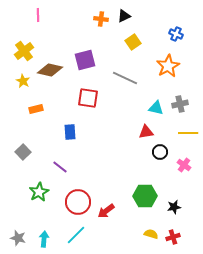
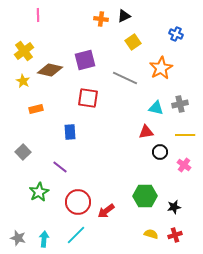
orange star: moved 7 px left, 2 px down
yellow line: moved 3 px left, 2 px down
red cross: moved 2 px right, 2 px up
